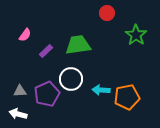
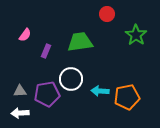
red circle: moved 1 px down
green trapezoid: moved 2 px right, 3 px up
purple rectangle: rotated 24 degrees counterclockwise
cyan arrow: moved 1 px left, 1 px down
purple pentagon: rotated 15 degrees clockwise
white arrow: moved 2 px right, 1 px up; rotated 18 degrees counterclockwise
